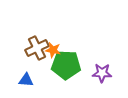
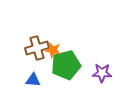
brown cross: rotated 10 degrees clockwise
green pentagon: rotated 16 degrees counterclockwise
blue triangle: moved 7 px right
